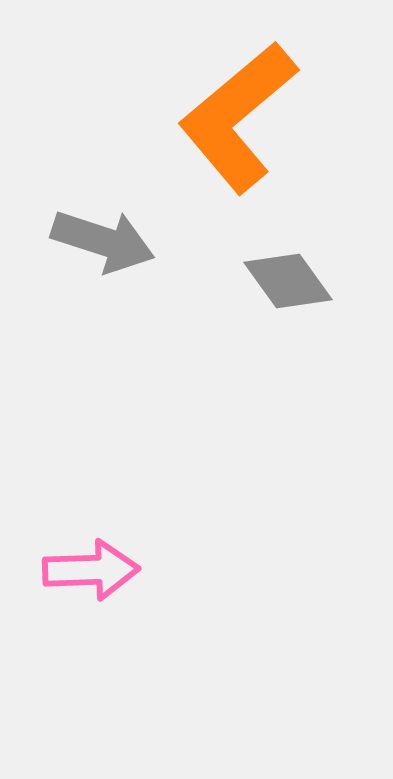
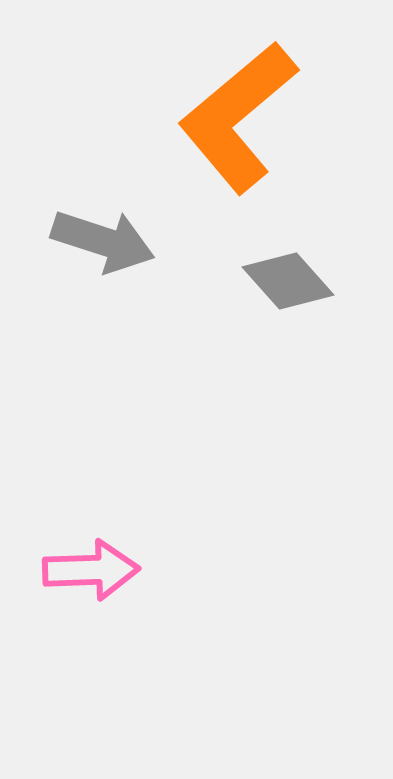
gray diamond: rotated 6 degrees counterclockwise
